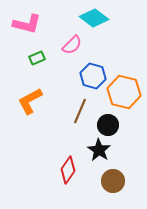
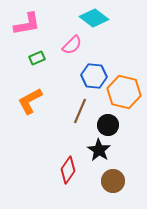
pink L-shape: rotated 24 degrees counterclockwise
blue hexagon: moved 1 px right; rotated 10 degrees counterclockwise
